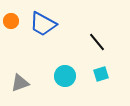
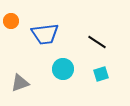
blue trapezoid: moved 2 px right, 10 px down; rotated 36 degrees counterclockwise
black line: rotated 18 degrees counterclockwise
cyan circle: moved 2 px left, 7 px up
